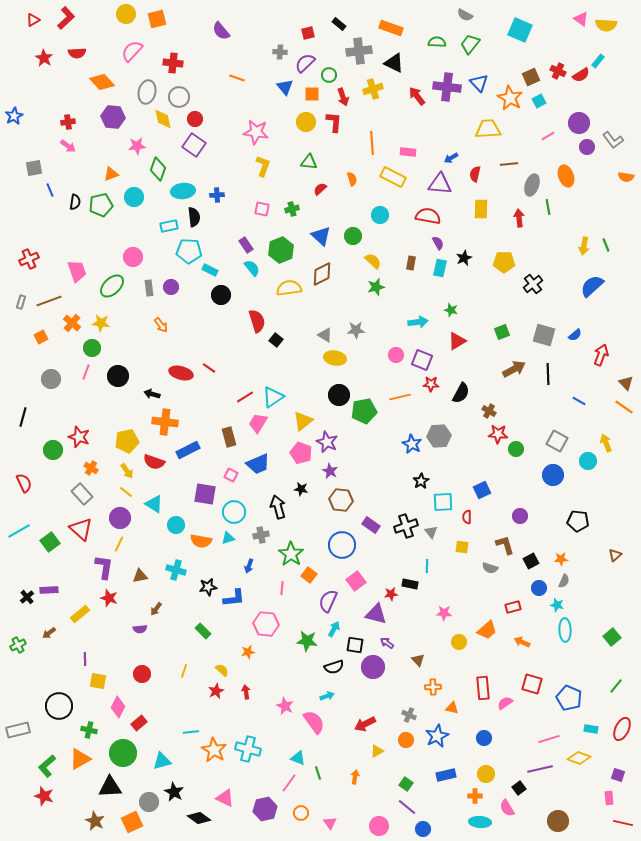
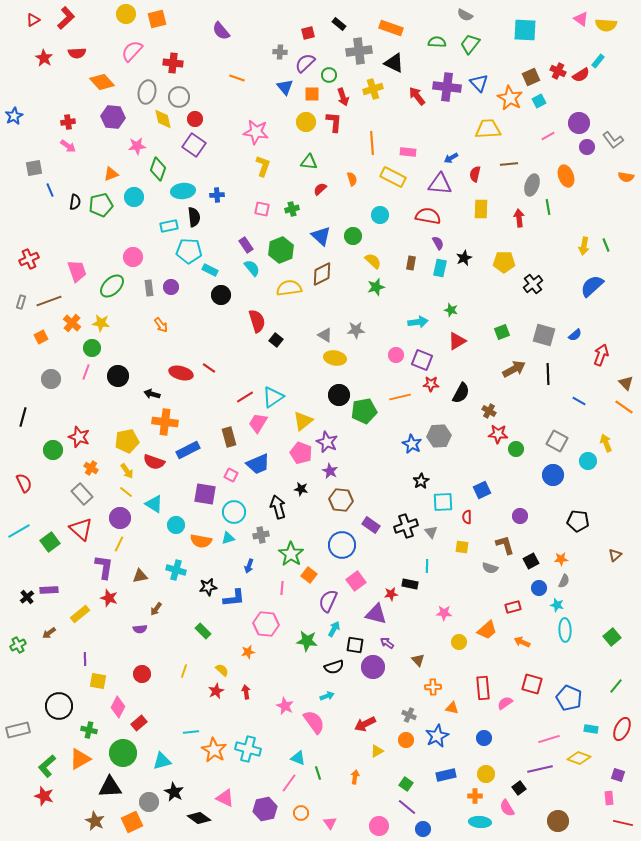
cyan square at (520, 30): moved 5 px right; rotated 20 degrees counterclockwise
